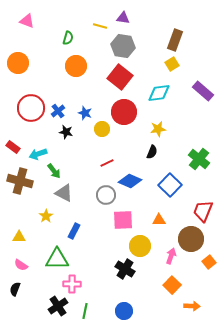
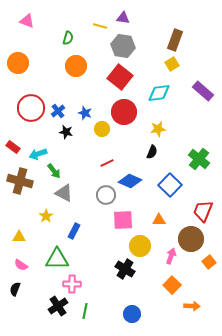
blue circle at (124, 311): moved 8 px right, 3 px down
